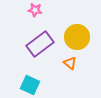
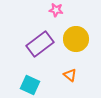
pink star: moved 21 px right
yellow circle: moved 1 px left, 2 px down
orange triangle: moved 12 px down
